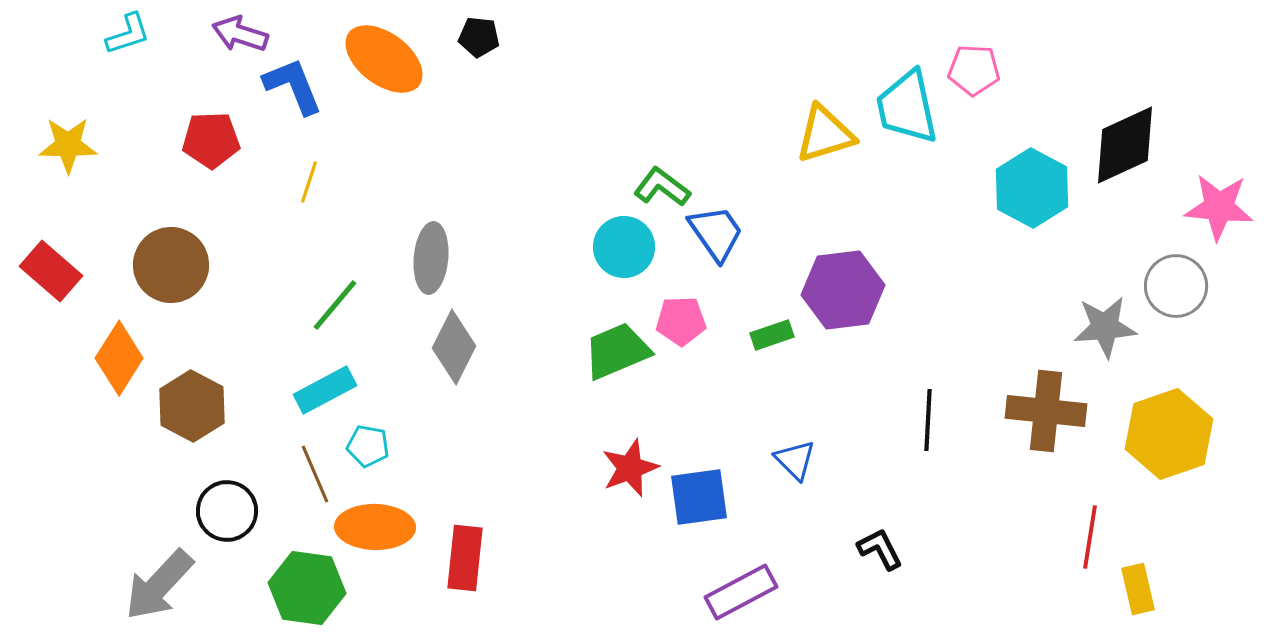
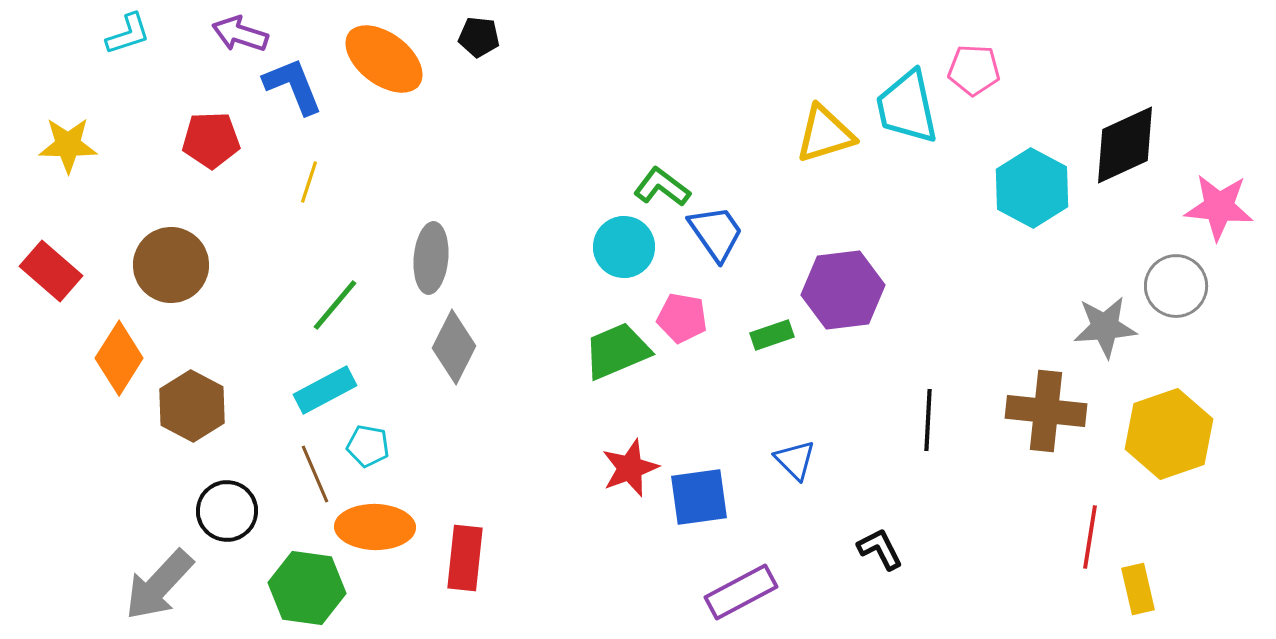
pink pentagon at (681, 321): moved 1 px right, 3 px up; rotated 12 degrees clockwise
